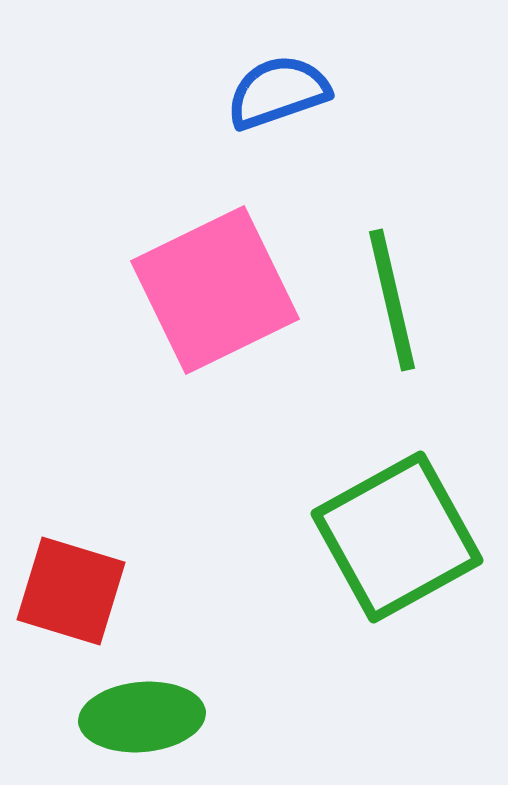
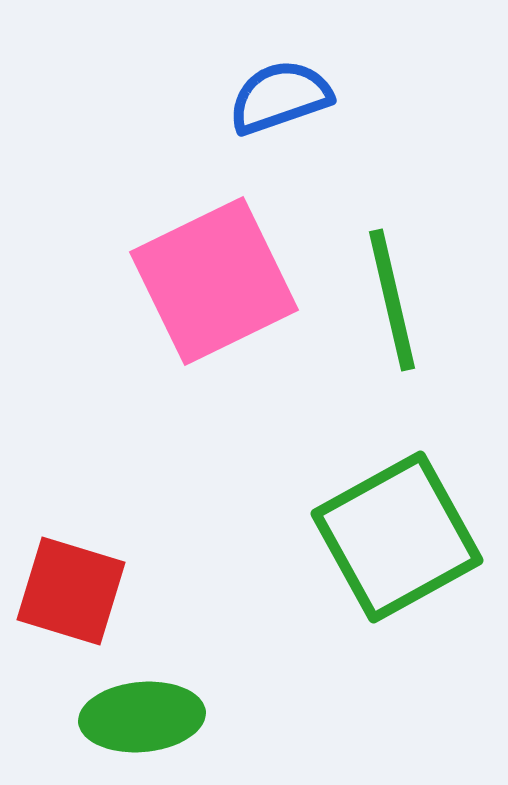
blue semicircle: moved 2 px right, 5 px down
pink square: moved 1 px left, 9 px up
